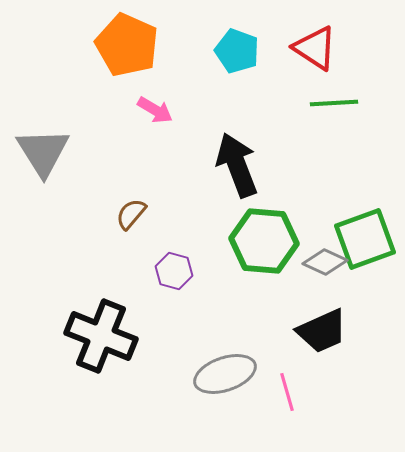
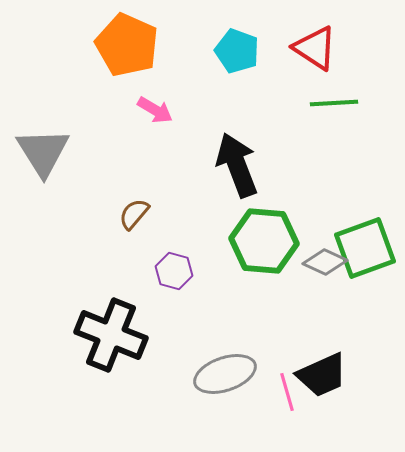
brown semicircle: moved 3 px right
green square: moved 9 px down
black trapezoid: moved 44 px down
black cross: moved 10 px right, 1 px up
